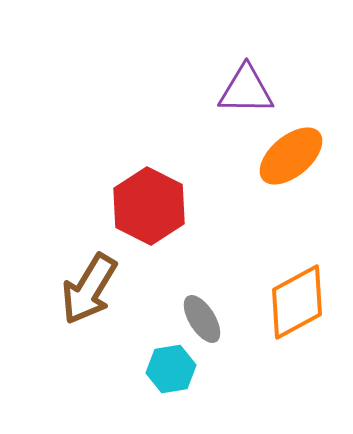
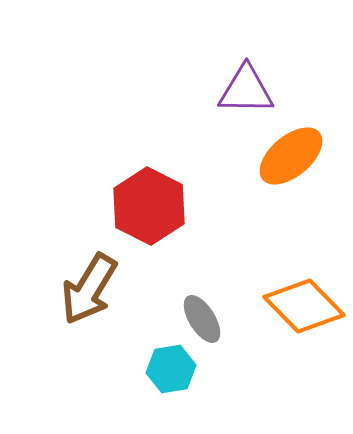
orange diamond: moved 7 px right, 4 px down; rotated 74 degrees clockwise
